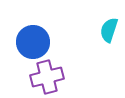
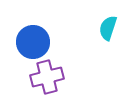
cyan semicircle: moved 1 px left, 2 px up
